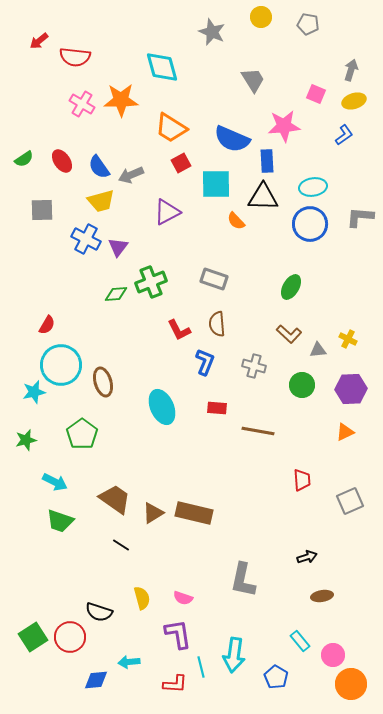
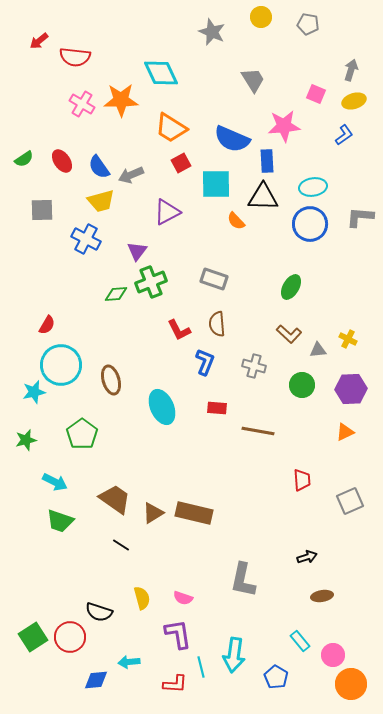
cyan diamond at (162, 67): moved 1 px left, 6 px down; rotated 9 degrees counterclockwise
purple triangle at (118, 247): moved 19 px right, 4 px down
brown ellipse at (103, 382): moved 8 px right, 2 px up
